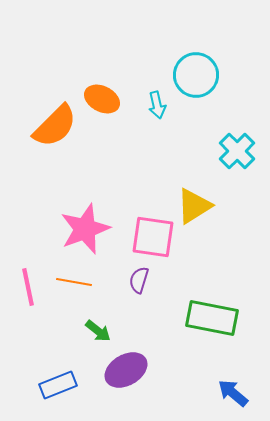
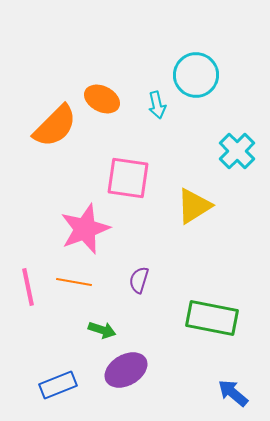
pink square: moved 25 px left, 59 px up
green arrow: moved 4 px right, 1 px up; rotated 20 degrees counterclockwise
